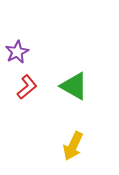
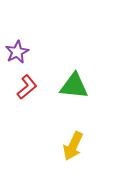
green triangle: rotated 24 degrees counterclockwise
